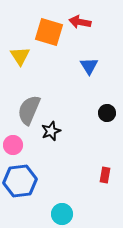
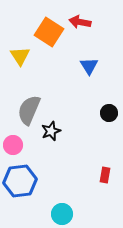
orange square: rotated 16 degrees clockwise
black circle: moved 2 px right
